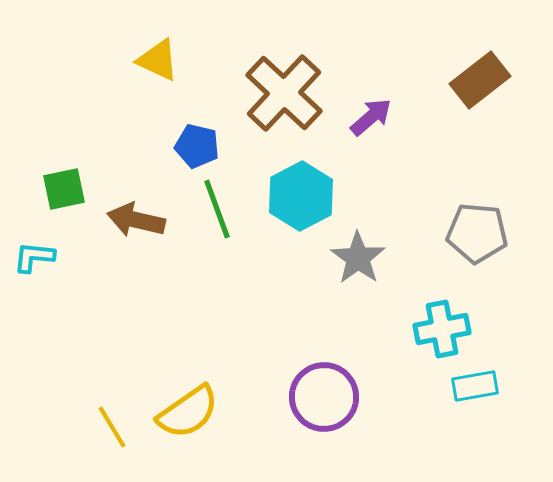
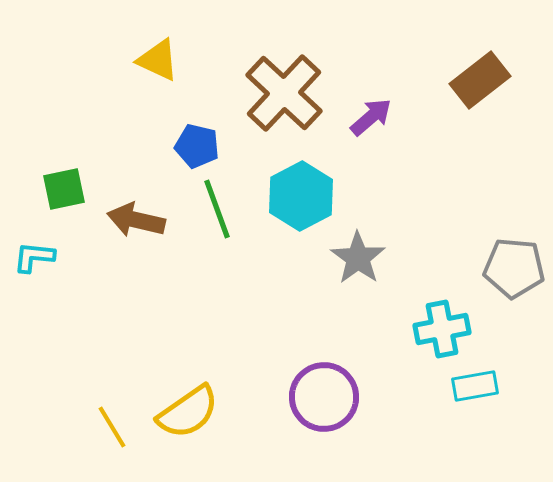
gray pentagon: moved 37 px right, 35 px down
